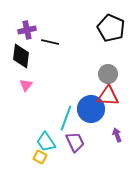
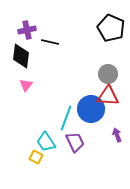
yellow square: moved 4 px left
